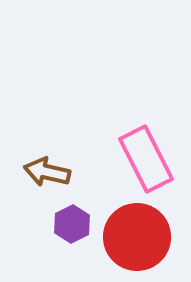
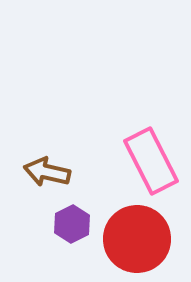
pink rectangle: moved 5 px right, 2 px down
red circle: moved 2 px down
